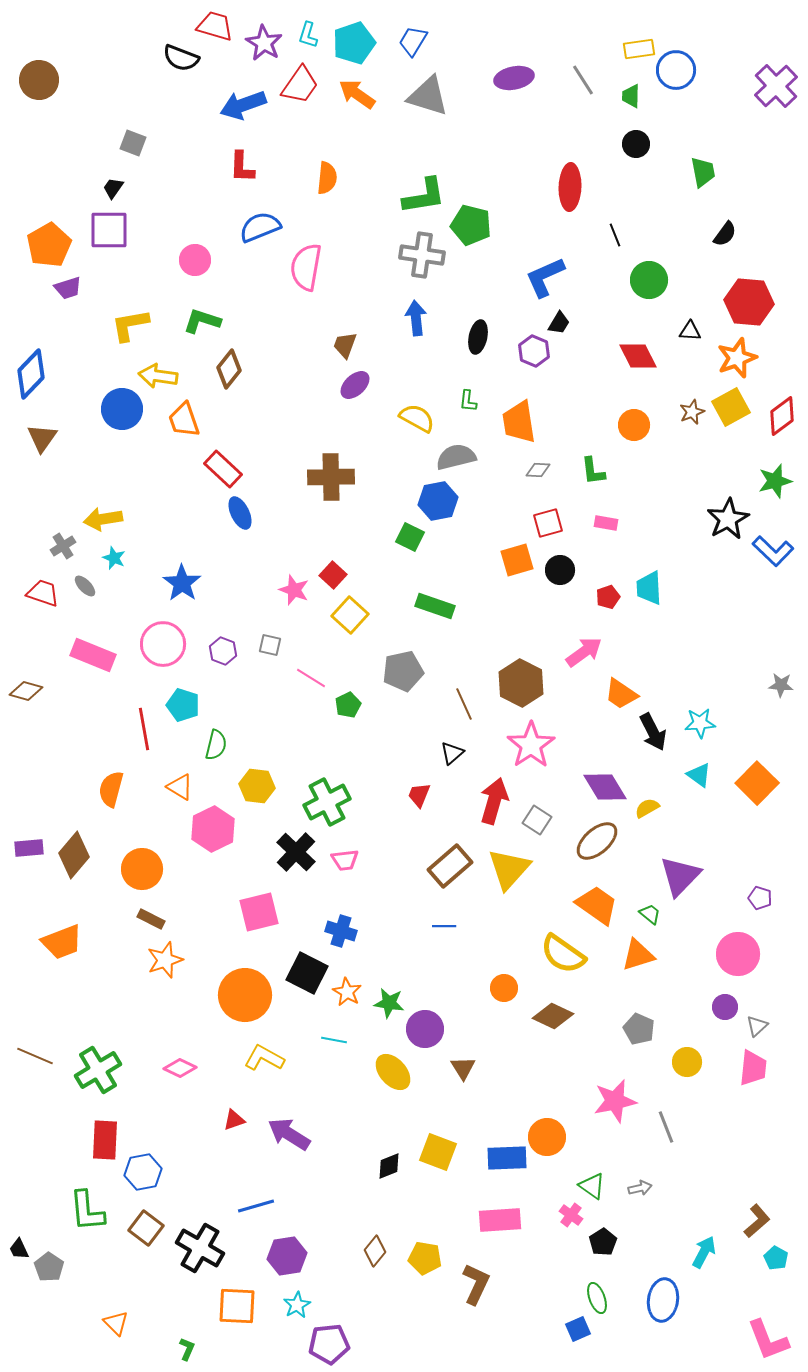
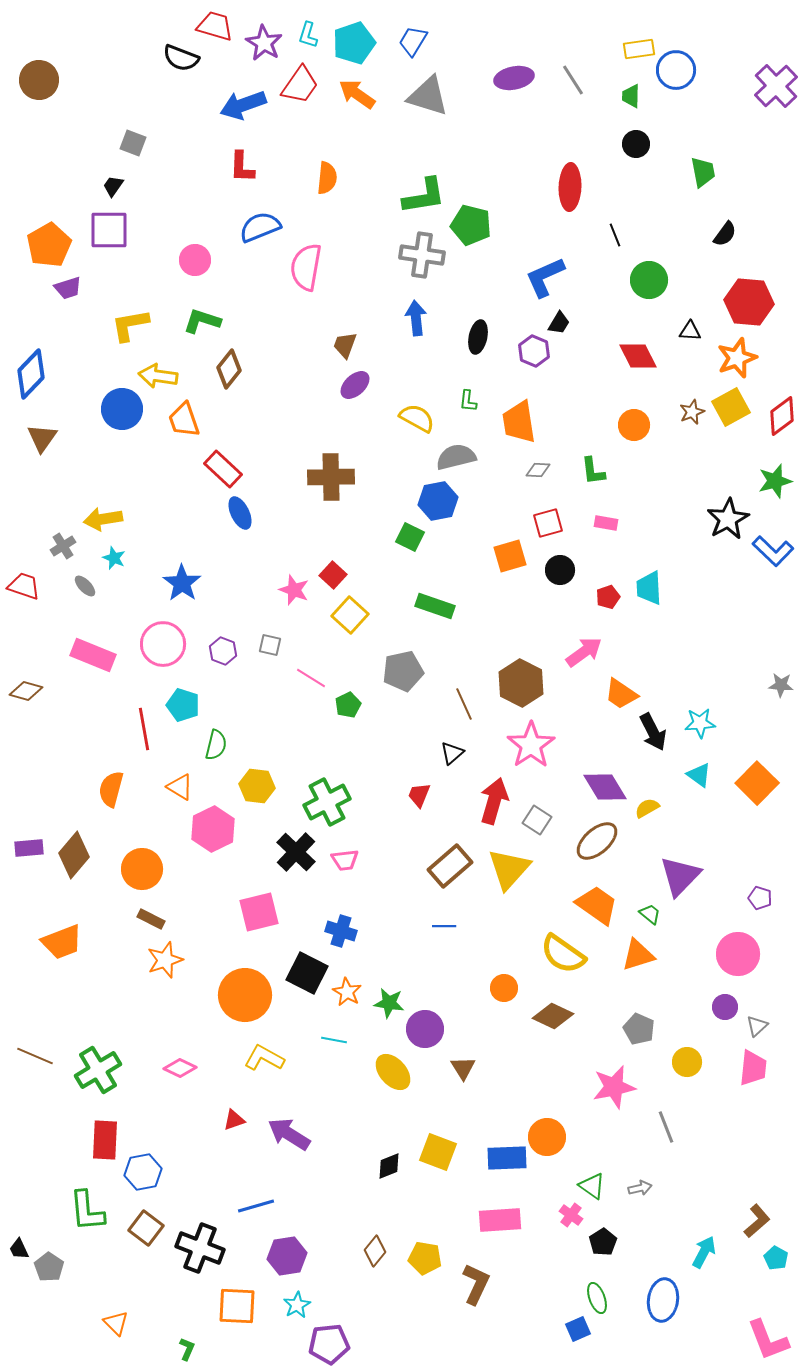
gray line at (583, 80): moved 10 px left
black trapezoid at (113, 188): moved 2 px up
orange square at (517, 560): moved 7 px left, 4 px up
red trapezoid at (43, 593): moved 19 px left, 7 px up
pink star at (615, 1101): moved 1 px left, 14 px up
black cross at (200, 1248): rotated 9 degrees counterclockwise
